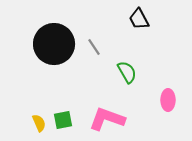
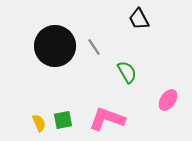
black circle: moved 1 px right, 2 px down
pink ellipse: rotated 35 degrees clockwise
